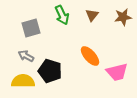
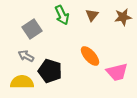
gray square: moved 1 px right, 1 px down; rotated 18 degrees counterclockwise
yellow semicircle: moved 1 px left, 1 px down
